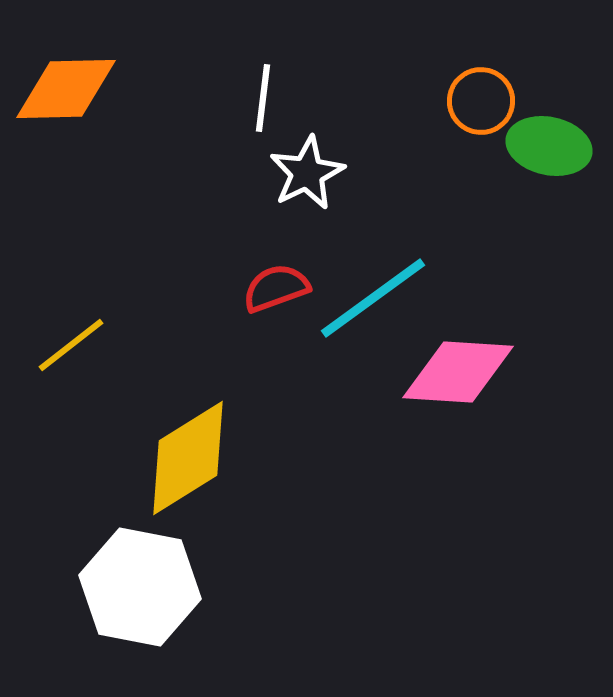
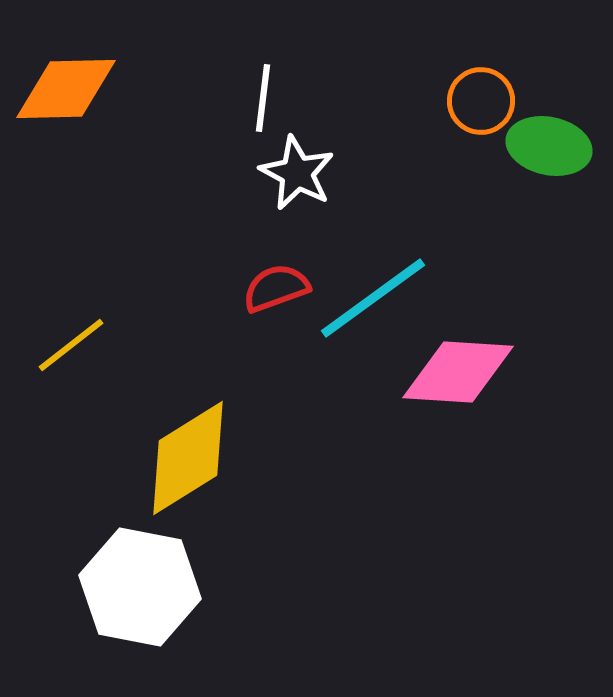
white star: moved 10 px left; rotated 18 degrees counterclockwise
